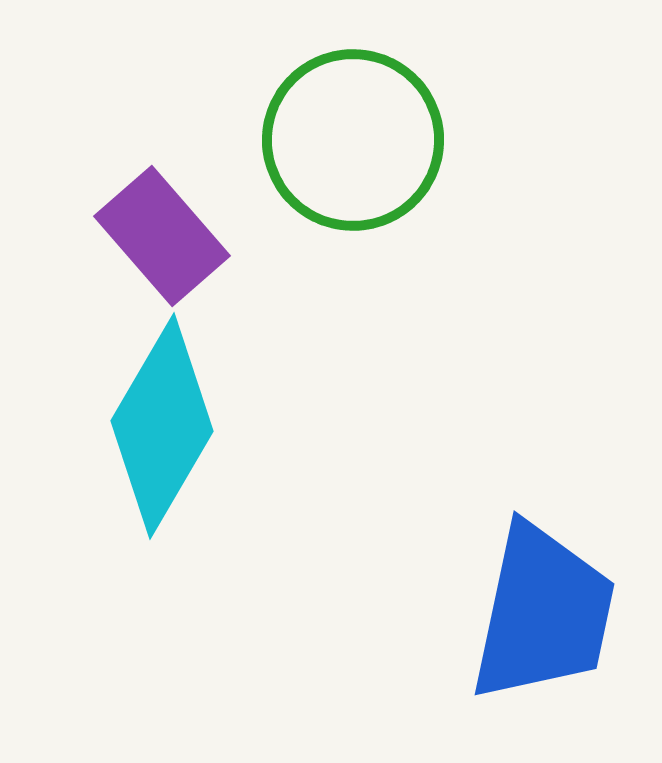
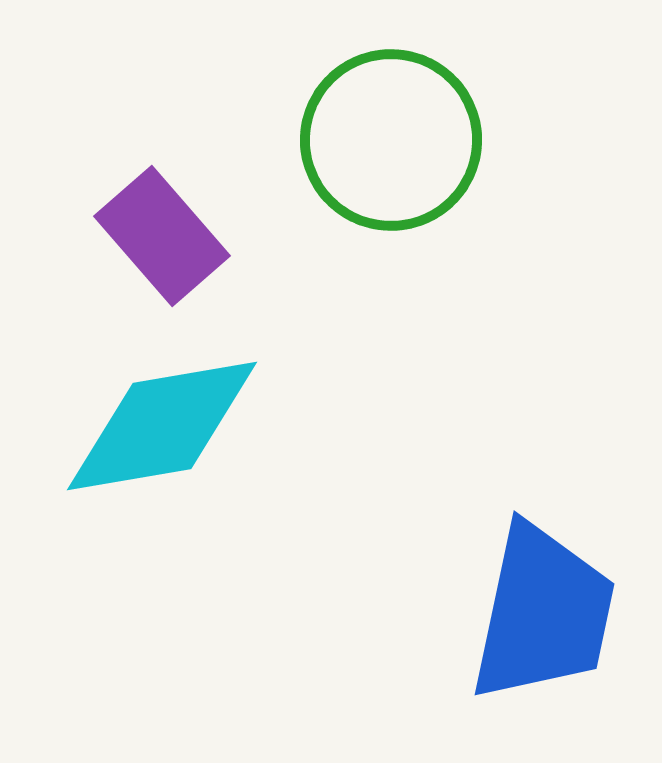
green circle: moved 38 px right
cyan diamond: rotated 50 degrees clockwise
